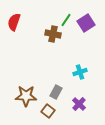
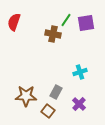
purple square: rotated 24 degrees clockwise
